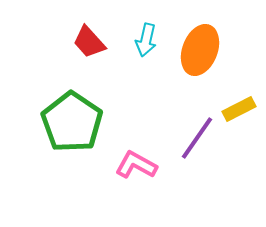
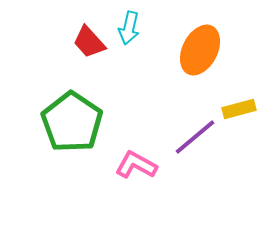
cyan arrow: moved 17 px left, 12 px up
orange ellipse: rotated 6 degrees clockwise
yellow rectangle: rotated 12 degrees clockwise
purple line: moved 2 px left, 1 px up; rotated 15 degrees clockwise
